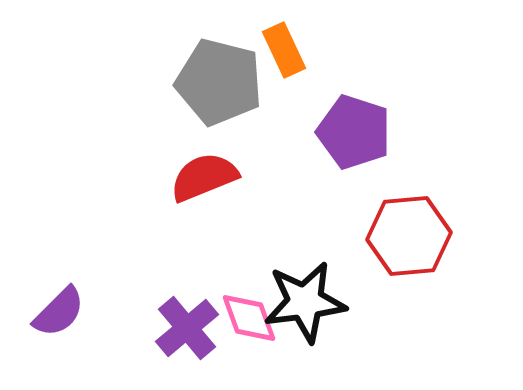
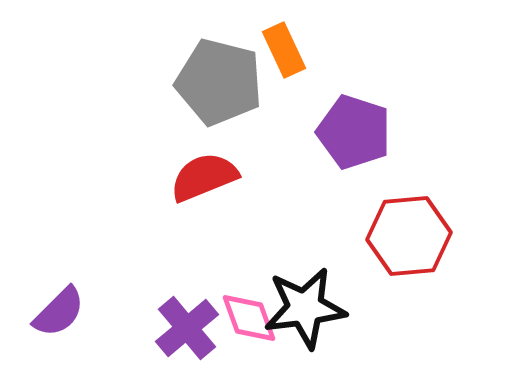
black star: moved 6 px down
